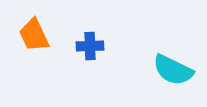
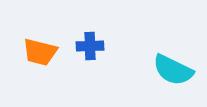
orange trapezoid: moved 6 px right, 17 px down; rotated 51 degrees counterclockwise
